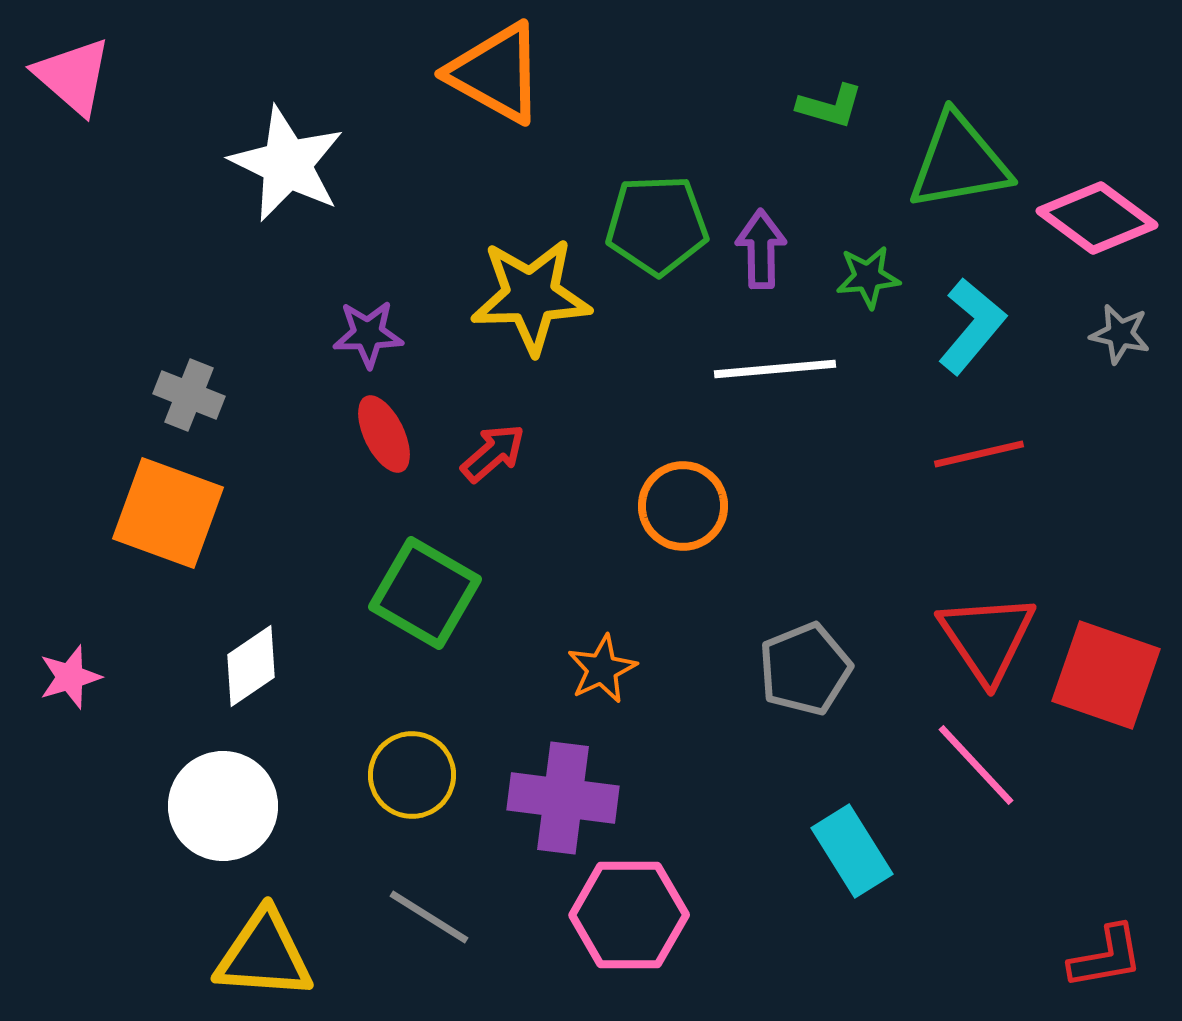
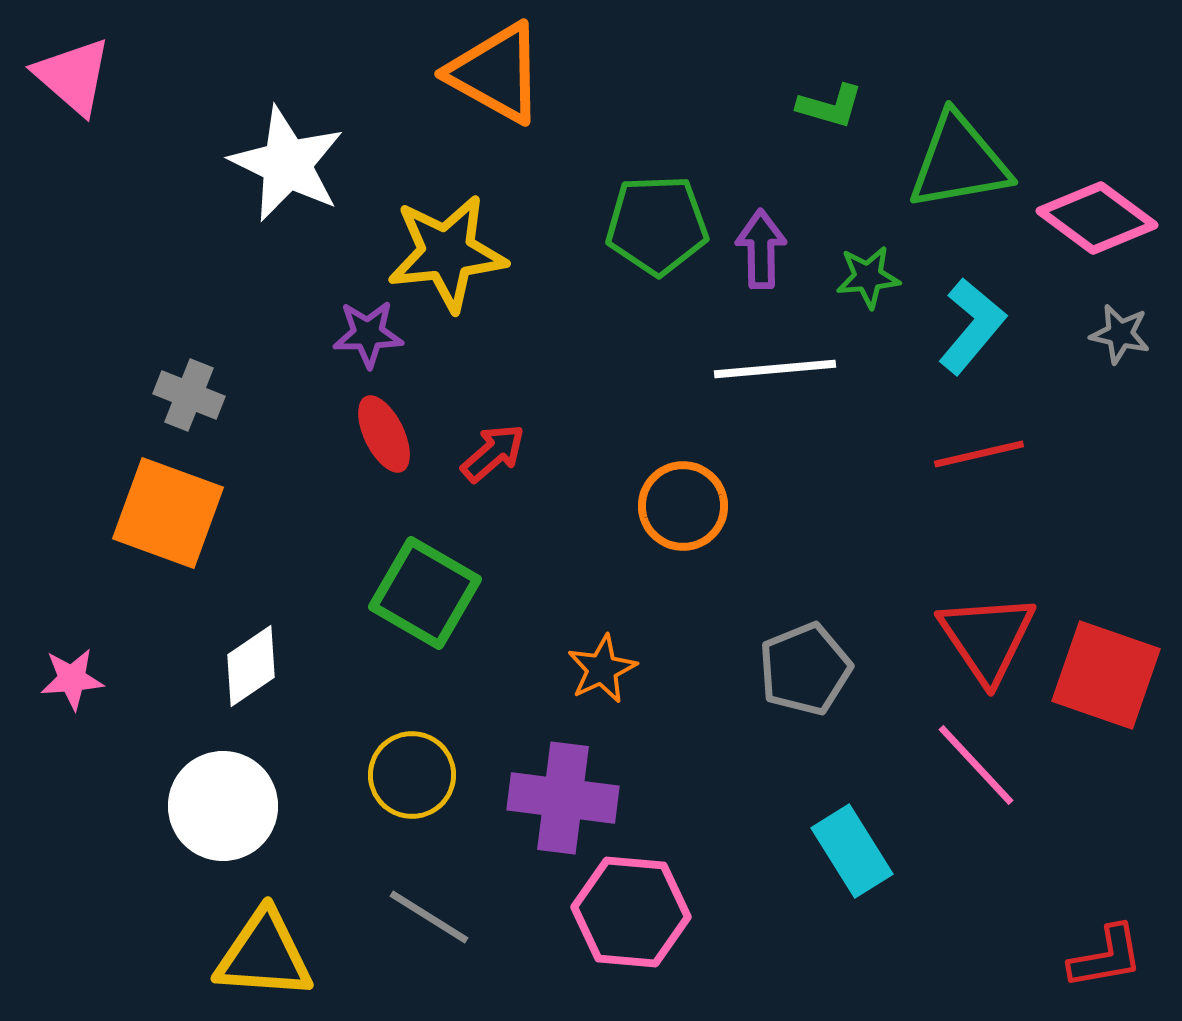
yellow star: moved 84 px left, 43 px up; rotated 4 degrees counterclockwise
pink star: moved 2 px right, 2 px down; rotated 12 degrees clockwise
pink hexagon: moved 2 px right, 3 px up; rotated 5 degrees clockwise
